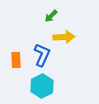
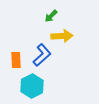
yellow arrow: moved 2 px left, 1 px up
blue L-shape: rotated 25 degrees clockwise
cyan hexagon: moved 10 px left
